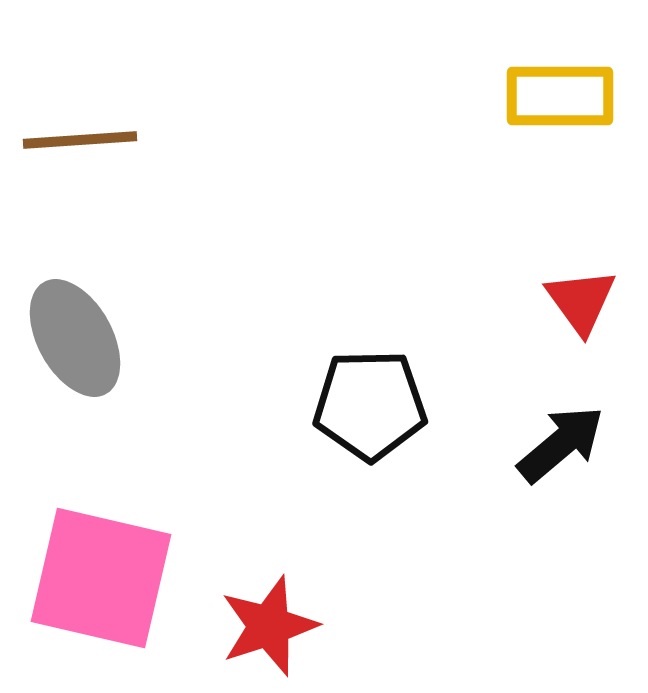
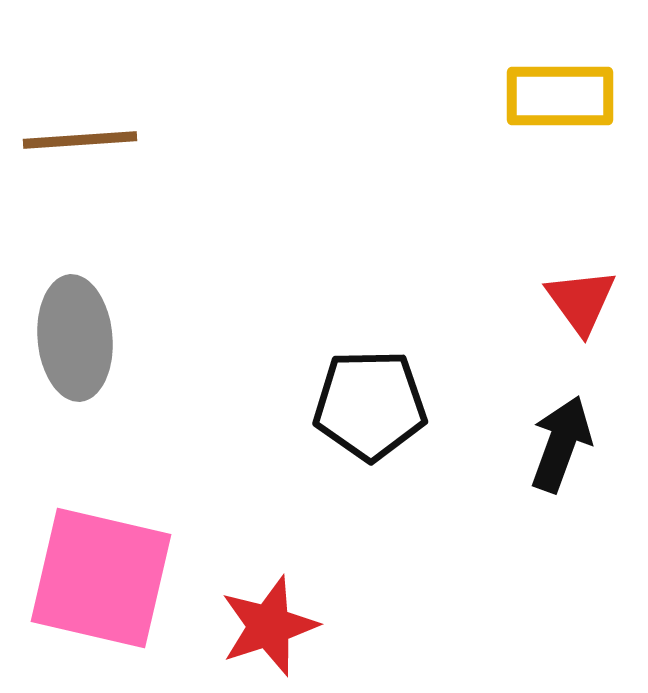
gray ellipse: rotated 24 degrees clockwise
black arrow: rotated 30 degrees counterclockwise
